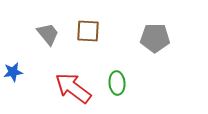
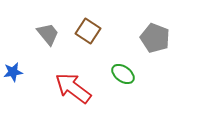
brown square: rotated 30 degrees clockwise
gray pentagon: rotated 20 degrees clockwise
green ellipse: moved 6 px right, 9 px up; rotated 50 degrees counterclockwise
